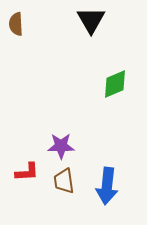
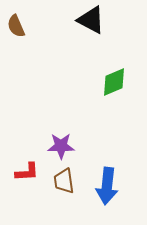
black triangle: rotated 32 degrees counterclockwise
brown semicircle: moved 2 px down; rotated 20 degrees counterclockwise
green diamond: moved 1 px left, 2 px up
